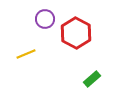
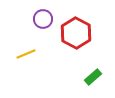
purple circle: moved 2 px left
green rectangle: moved 1 px right, 2 px up
